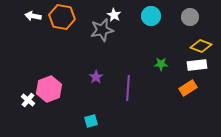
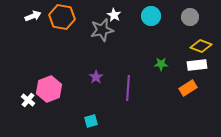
white arrow: rotated 147 degrees clockwise
